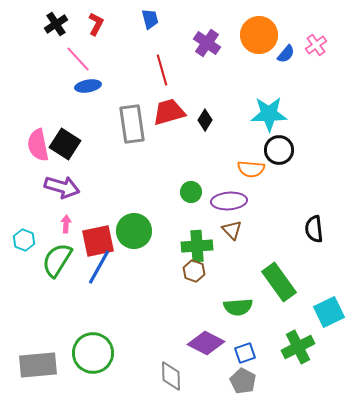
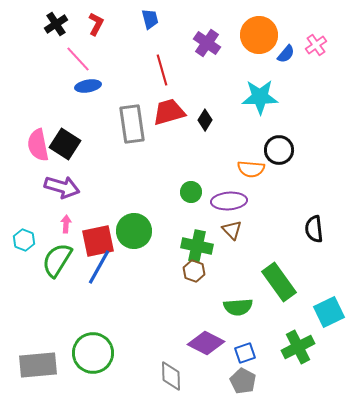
cyan star at (269, 114): moved 9 px left, 17 px up
green cross at (197, 246): rotated 16 degrees clockwise
